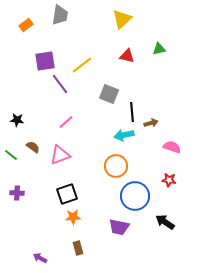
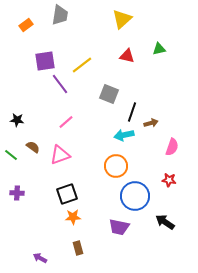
black line: rotated 24 degrees clockwise
pink semicircle: rotated 90 degrees clockwise
